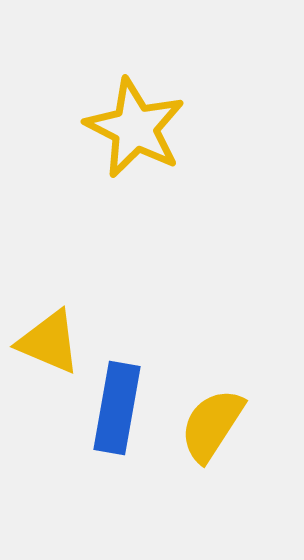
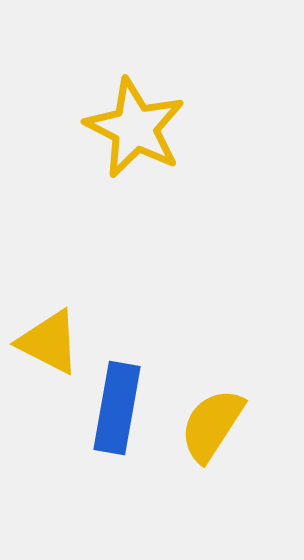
yellow triangle: rotated 4 degrees clockwise
